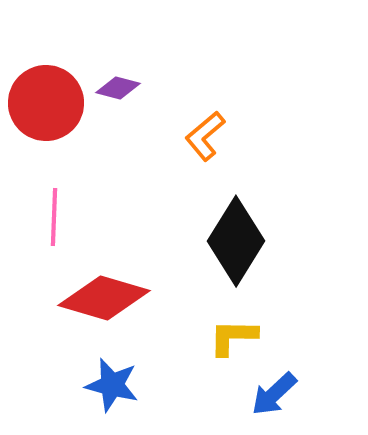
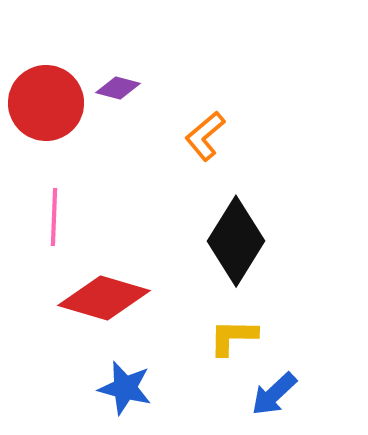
blue star: moved 13 px right, 3 px down
